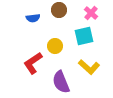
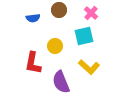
red L-shape: rotated 45 degrees counterclockwise
